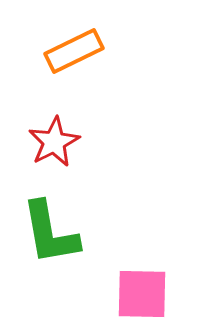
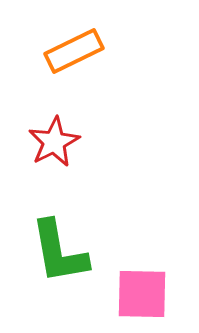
green L-shape: moved 9 px right, 19 px down
